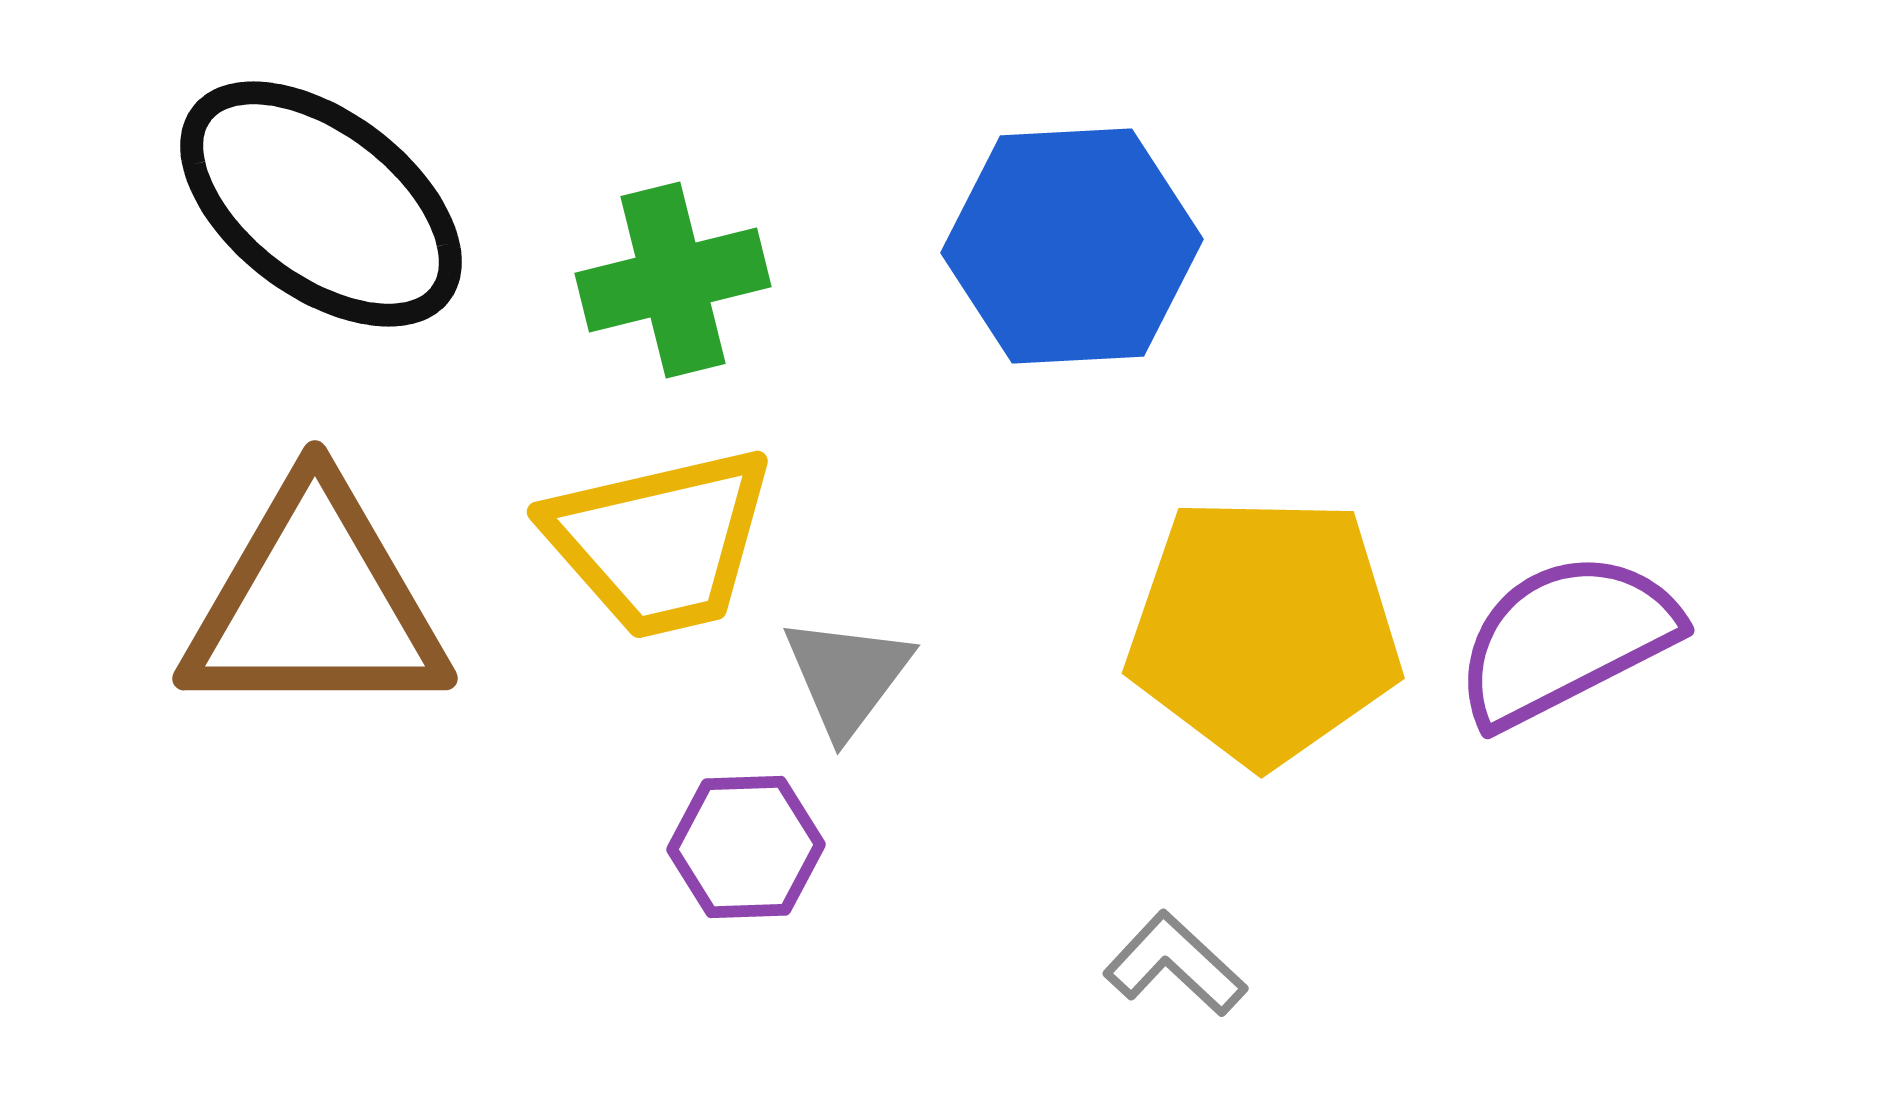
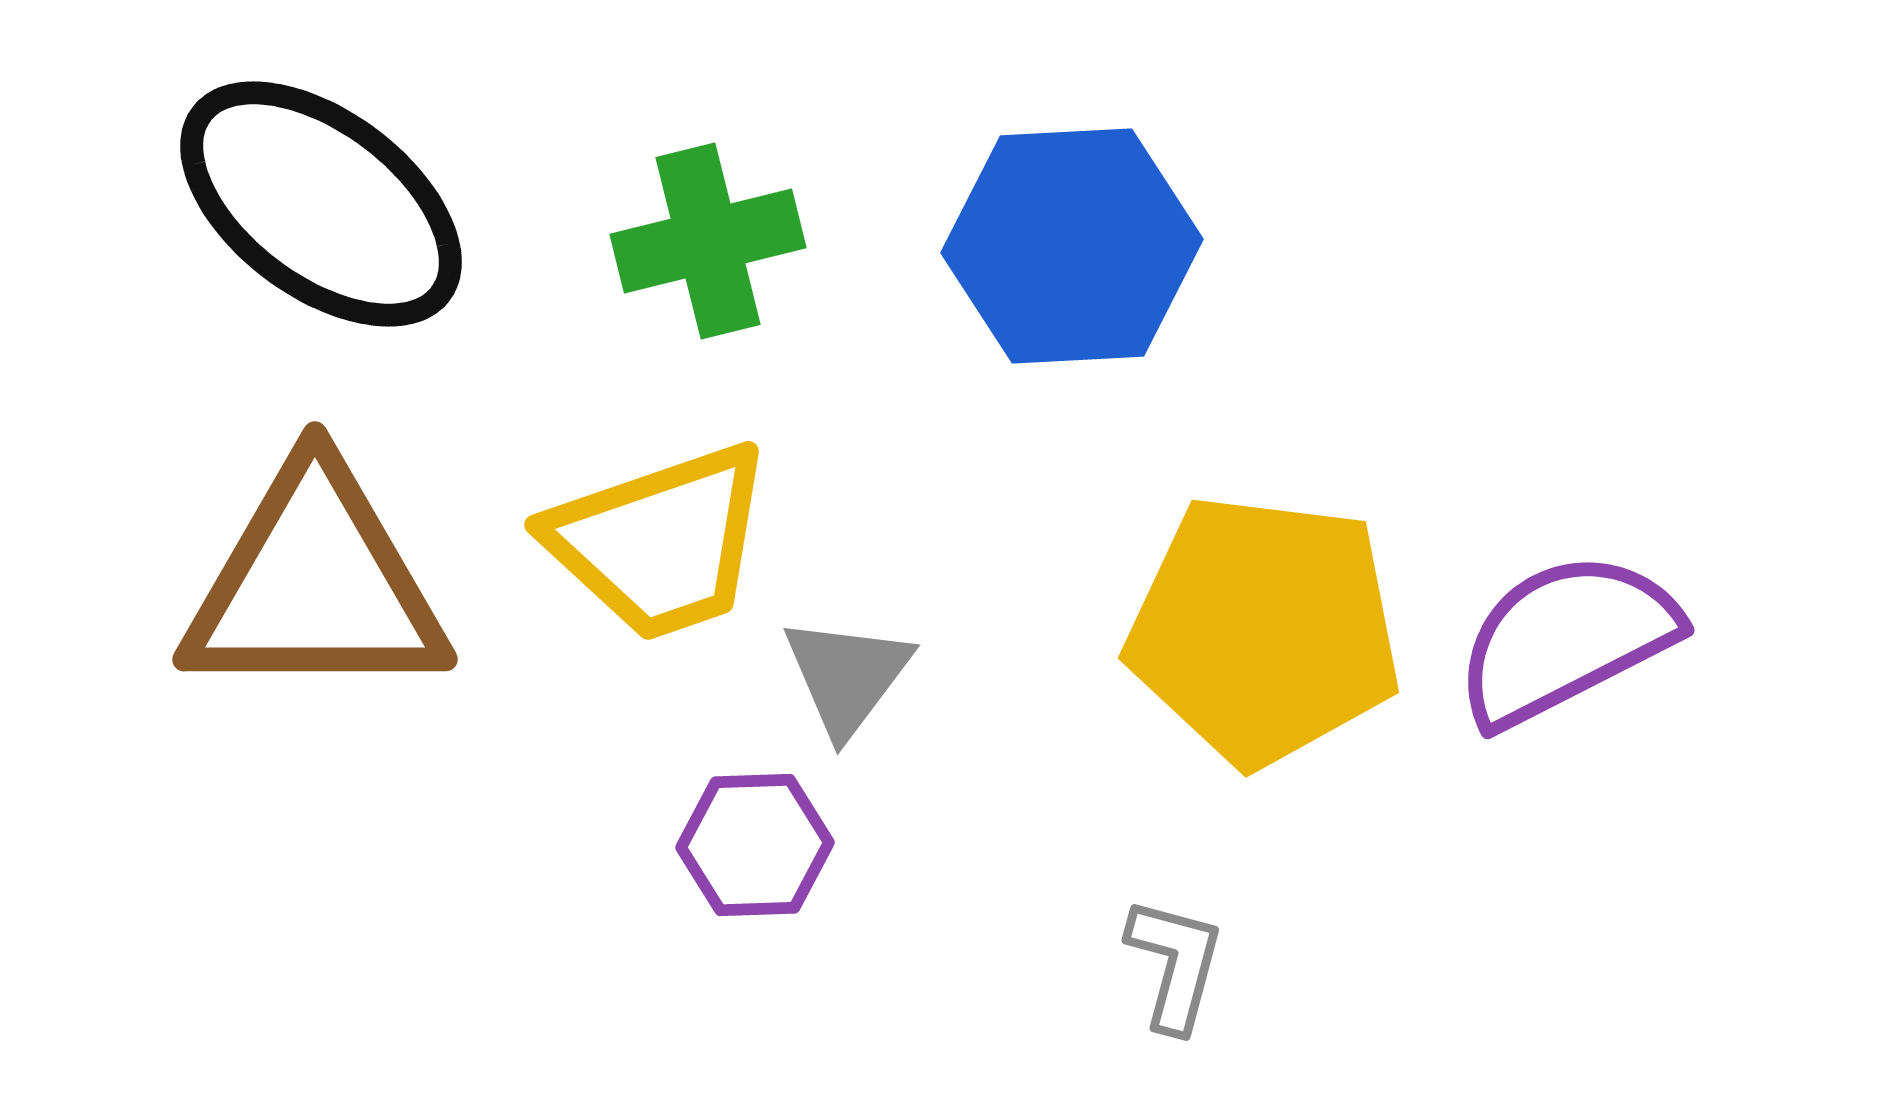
green cross: moved 35 px right, 39 px up
yellow trapezoid: rotated 6 degrees counterclockwise
brown triangle: moved 19 px up
yellow pentagon: rotated 6 degrees clockwise
purple hexagon: moved 9 px right, 2 px up
gray L-shape: rotated 62 degrees clockwise
